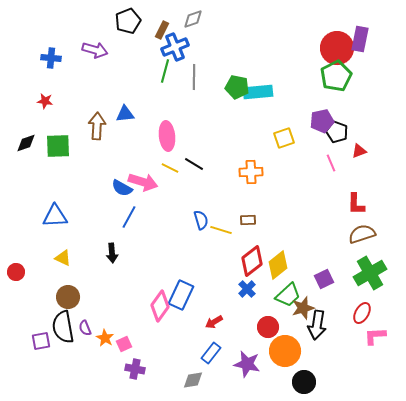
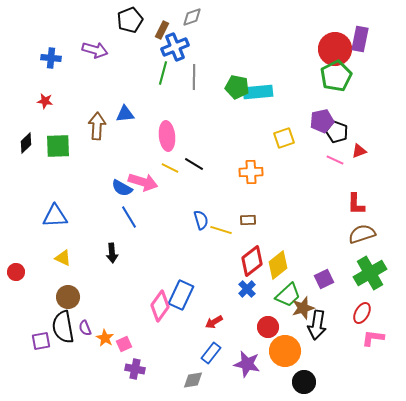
gray diamond at (193, 19): moved 1 px left, 2 px up
black pentagon at (128, 21): moved 2 px right, 1 px up
red circle at (337, 48): moved 2 px left, 1 px down
green line at (165, 71): moved 2 px left, 2 px down
black diamond at (26, 143): rotated 25 degrees counterclockwise
pink line at (331, 163): moved 4 px right, 3 px up; rotated 42 degrees counterclockwise
blue line at (129, 217): rotated 60 degrees counterclockwise
pink L-shape at (375, 336): moved 2 px left, 2 px down; rotated 10 degrees clockwise
